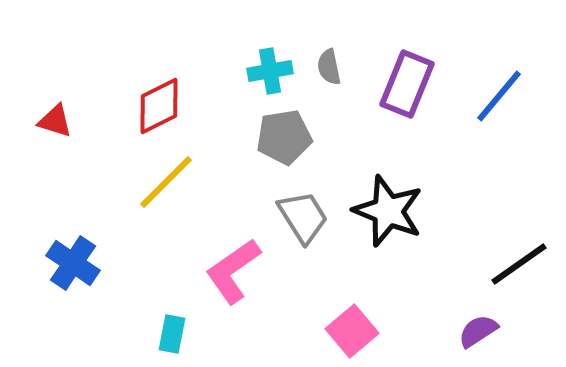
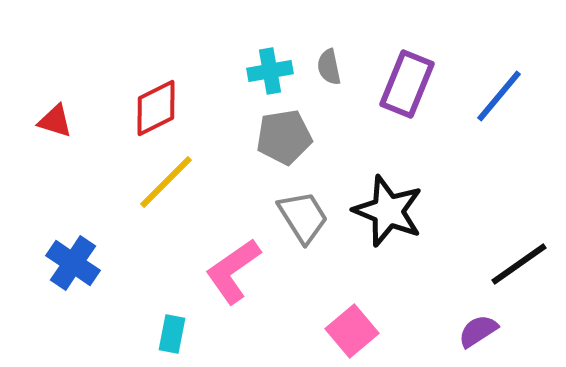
red diamond: moved 3 px left, 2 px down
